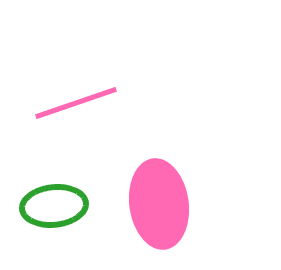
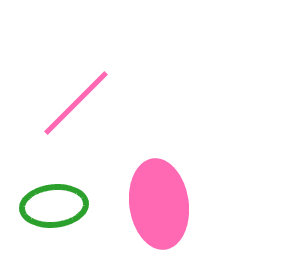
pink line: rotated 26 degrees counterclockwise
